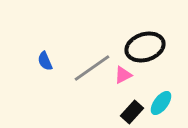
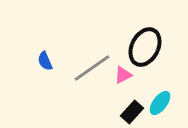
black ellipse: rotated 45 degrees counterclockwise
cyan ellipse: moved 1 px left
